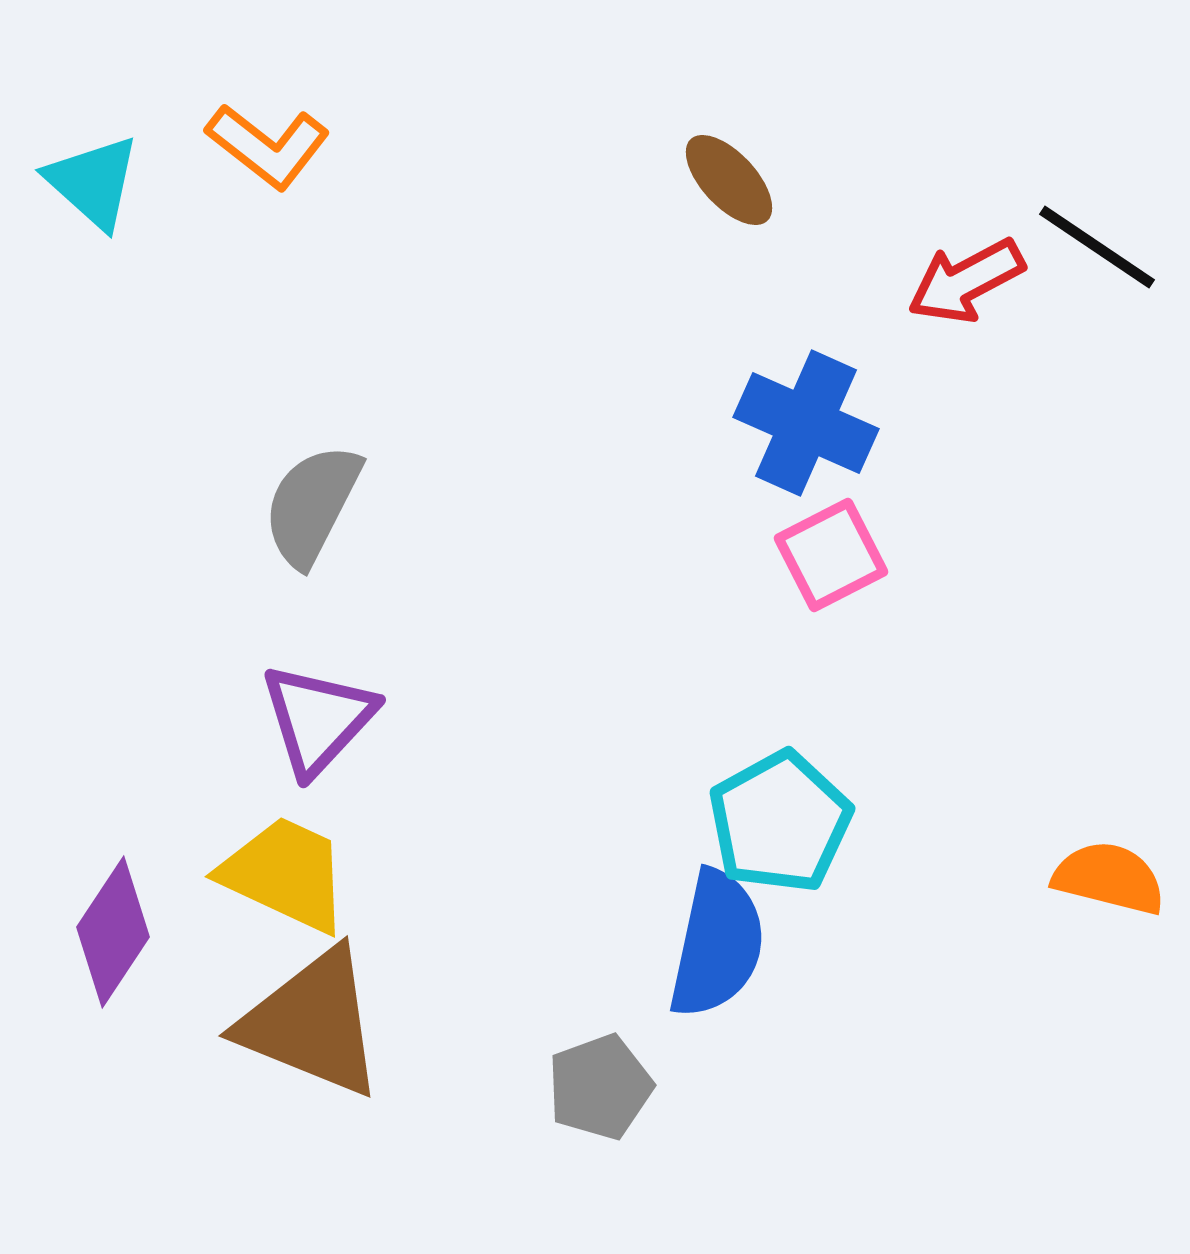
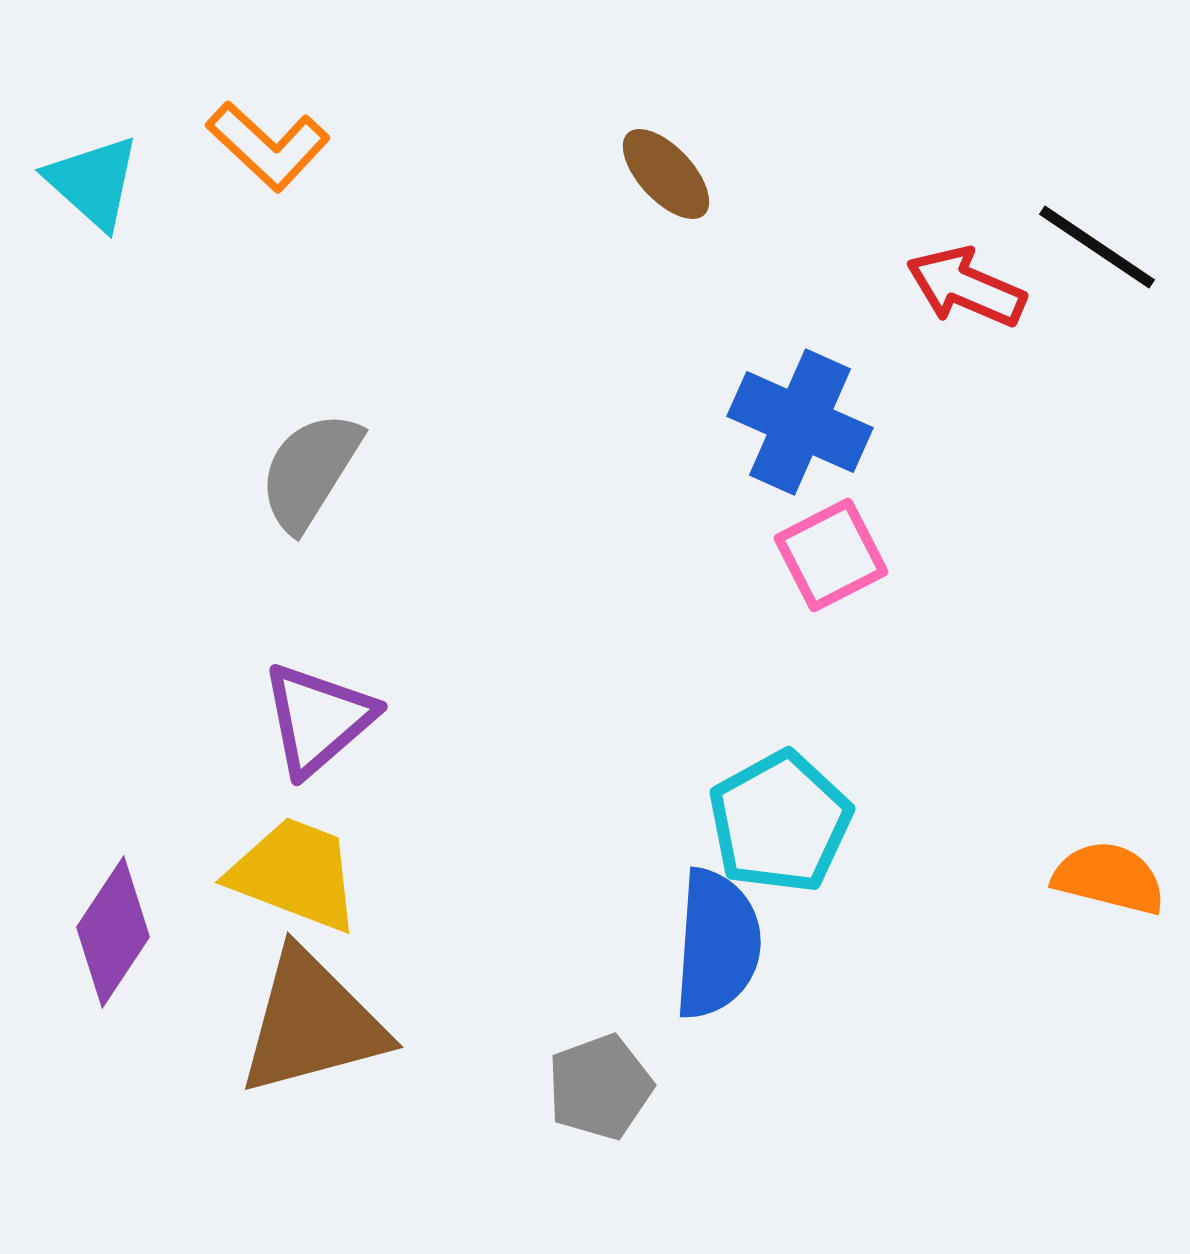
orange L-shape: rotated 5 degrees clockwise
brown ellipse: moved 63 px left, 6 px up
red arrow: moved 6 px down; rotated 51 degrees clockwise
blue cross: moved 6 px left, 1 px up
gray semicircle: moved 2 px left, 34 px up; rotated 5 degrees clockwise
purple triangle: rotated 6 degrees clockwise
yellow trapezoid: moved 10 px right; rotated 4 degrees counterclockwise
blue semicircle: rotated 8 degrees counterclockwise
brown triangle: rotated 37 degrees counterclockwise
